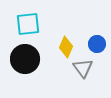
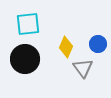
blue circle: moved 1 px right
